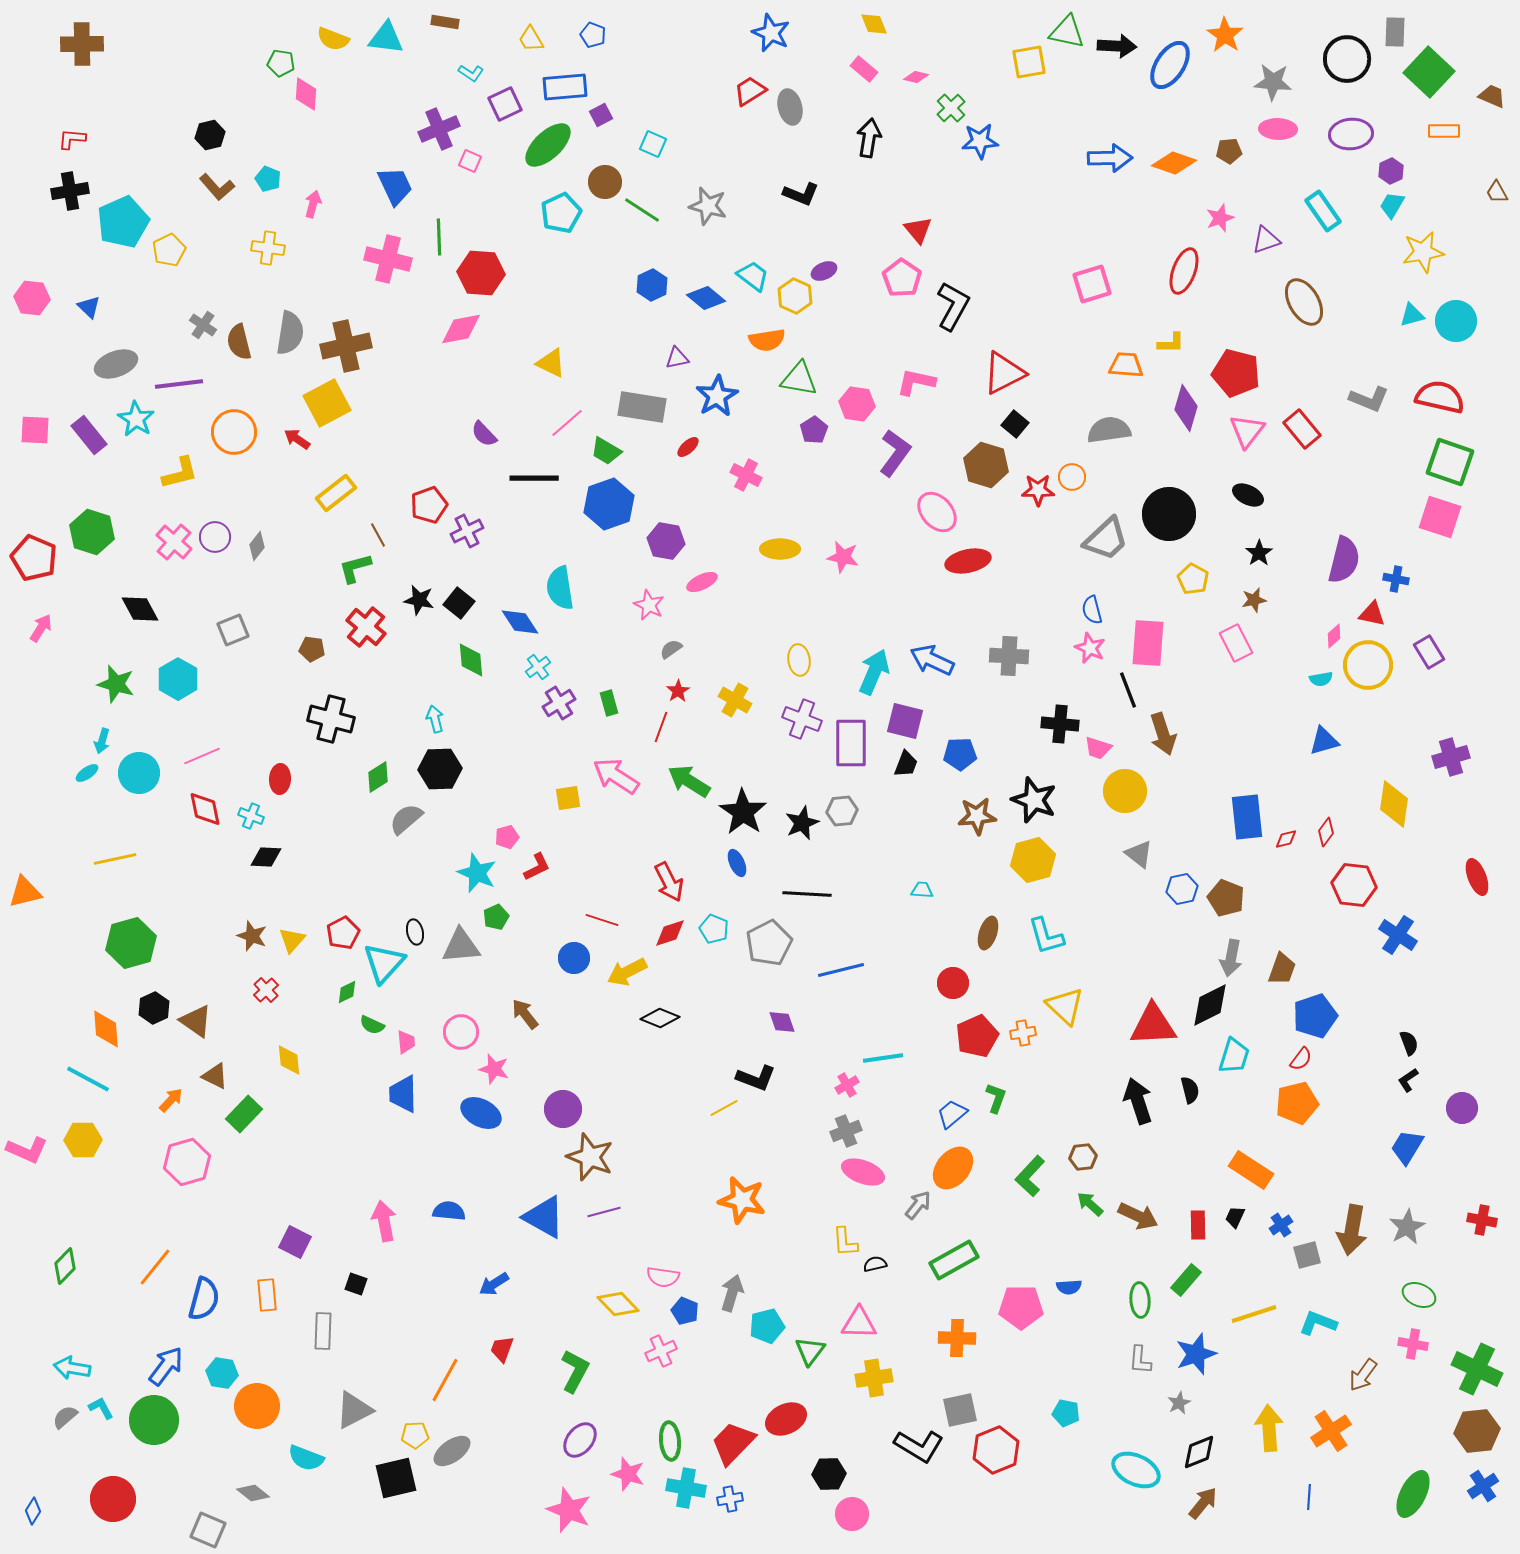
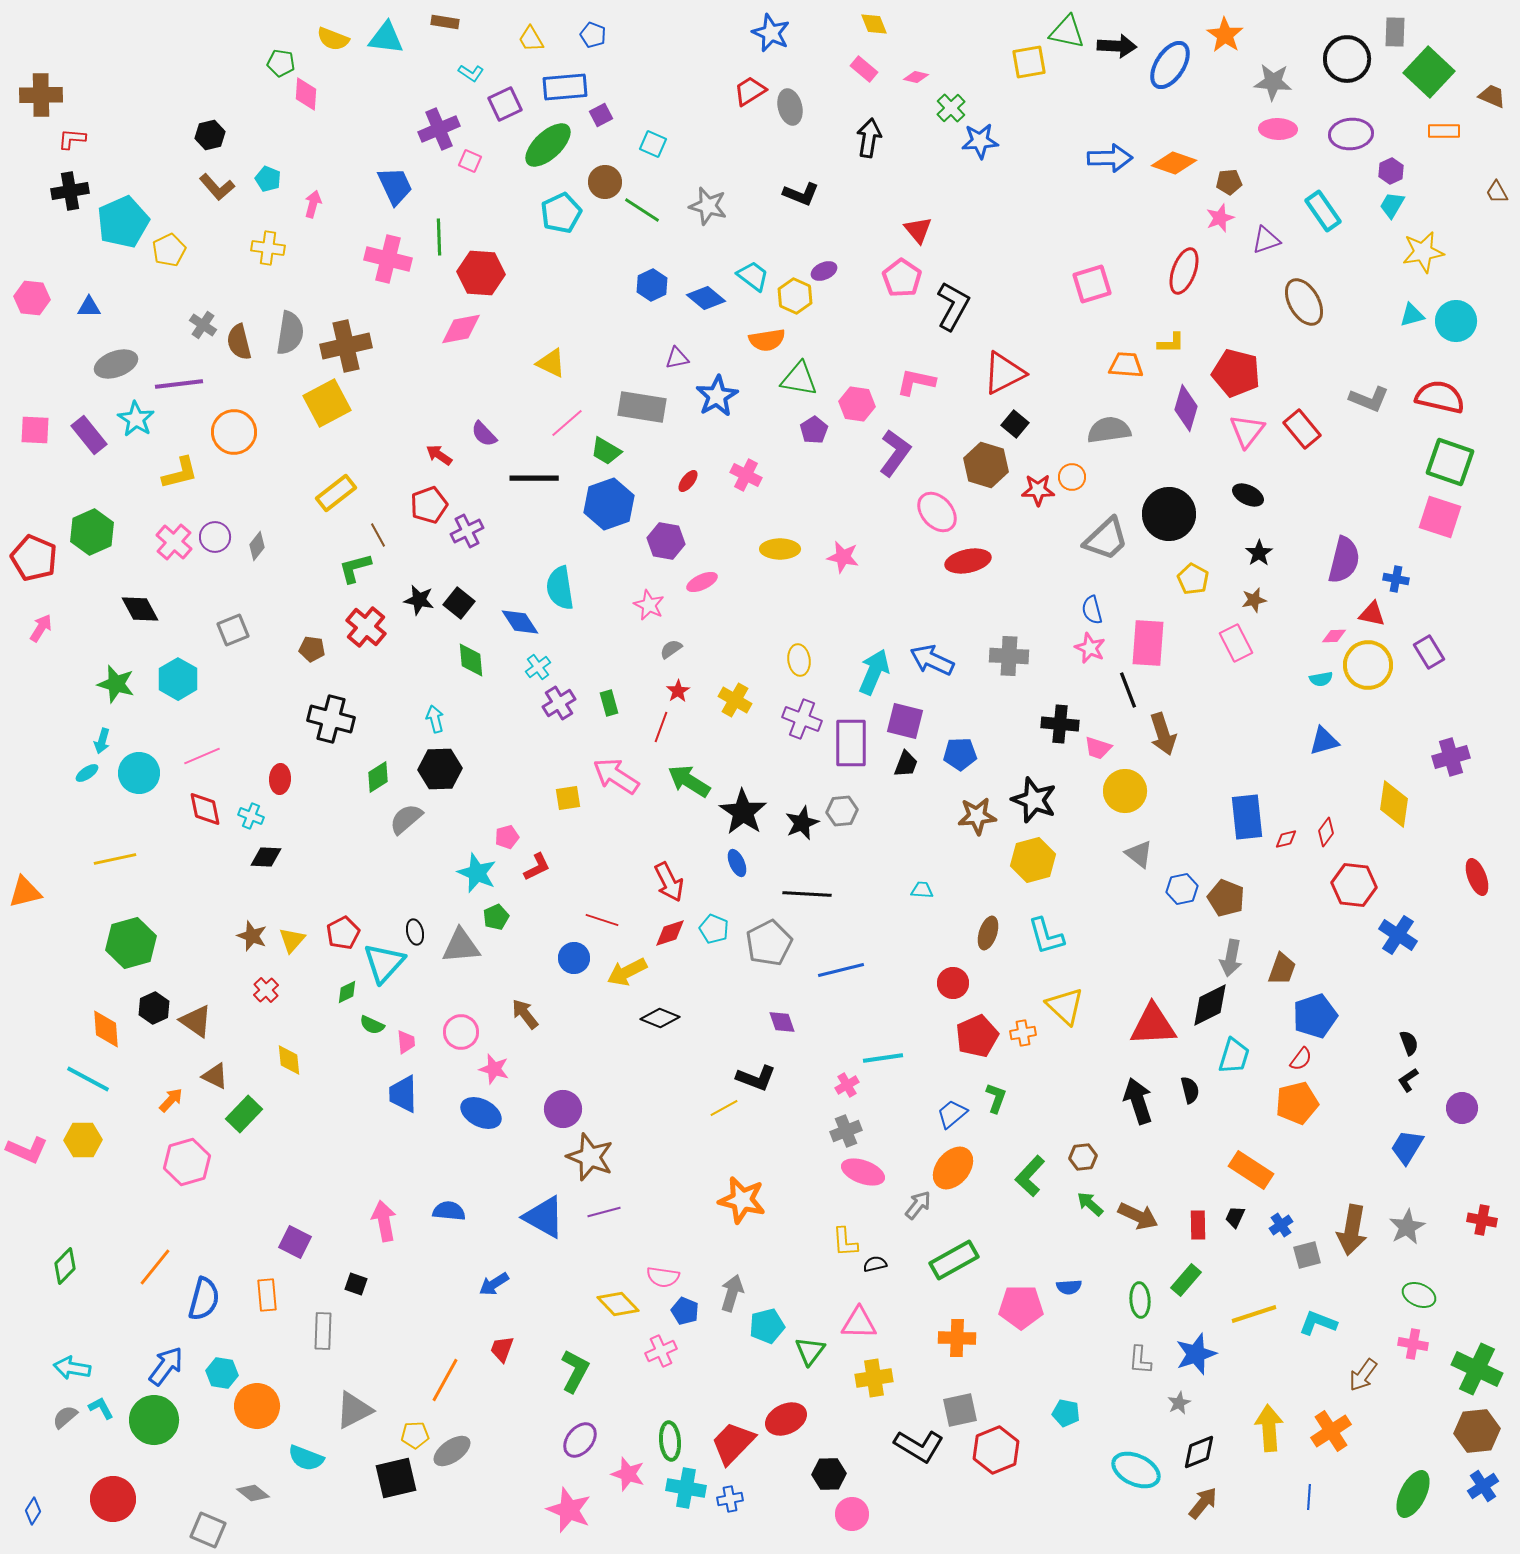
brown cross at (82, 44): moved 41 px left, 51 px down
brown pentagon at (1229, 151): moved 31 px down
blue triangle at (89, 307): rotated 45 degrees counterclockwise
red arrow at (297, 439): moved 142 px right, 16 px down
red ellipse at (688, 447): moved 34 px down; rotated 10 degrees counterclockwise
green hexagon at (92, 532): rotated 18 degrees clockwise
pink diamond at (1334, 636): rotated 40 degrees clockwise
